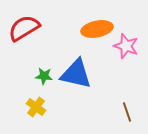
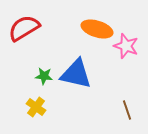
orange ellipse: rotated 28 degrees clockwise
brown line: moved 2 px up
